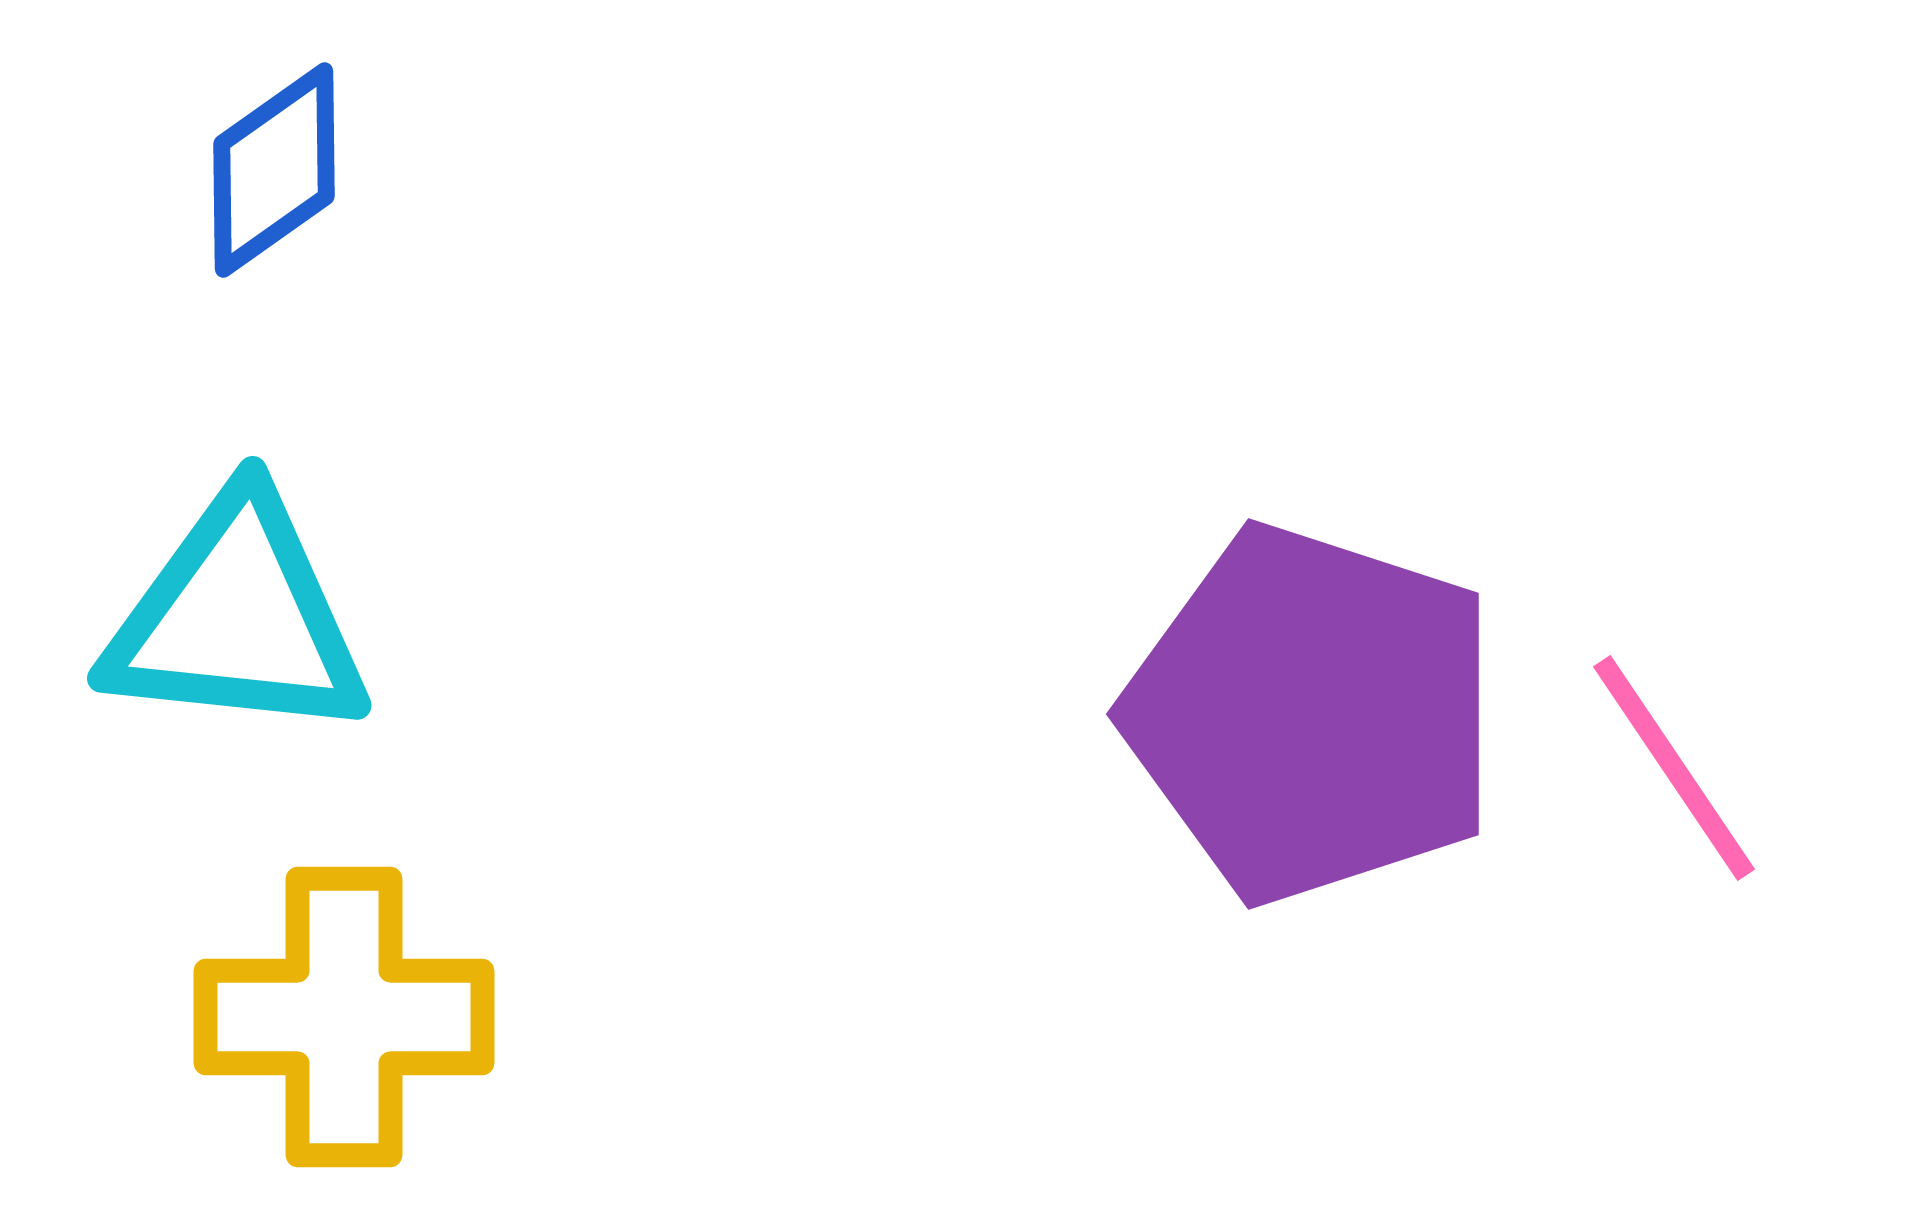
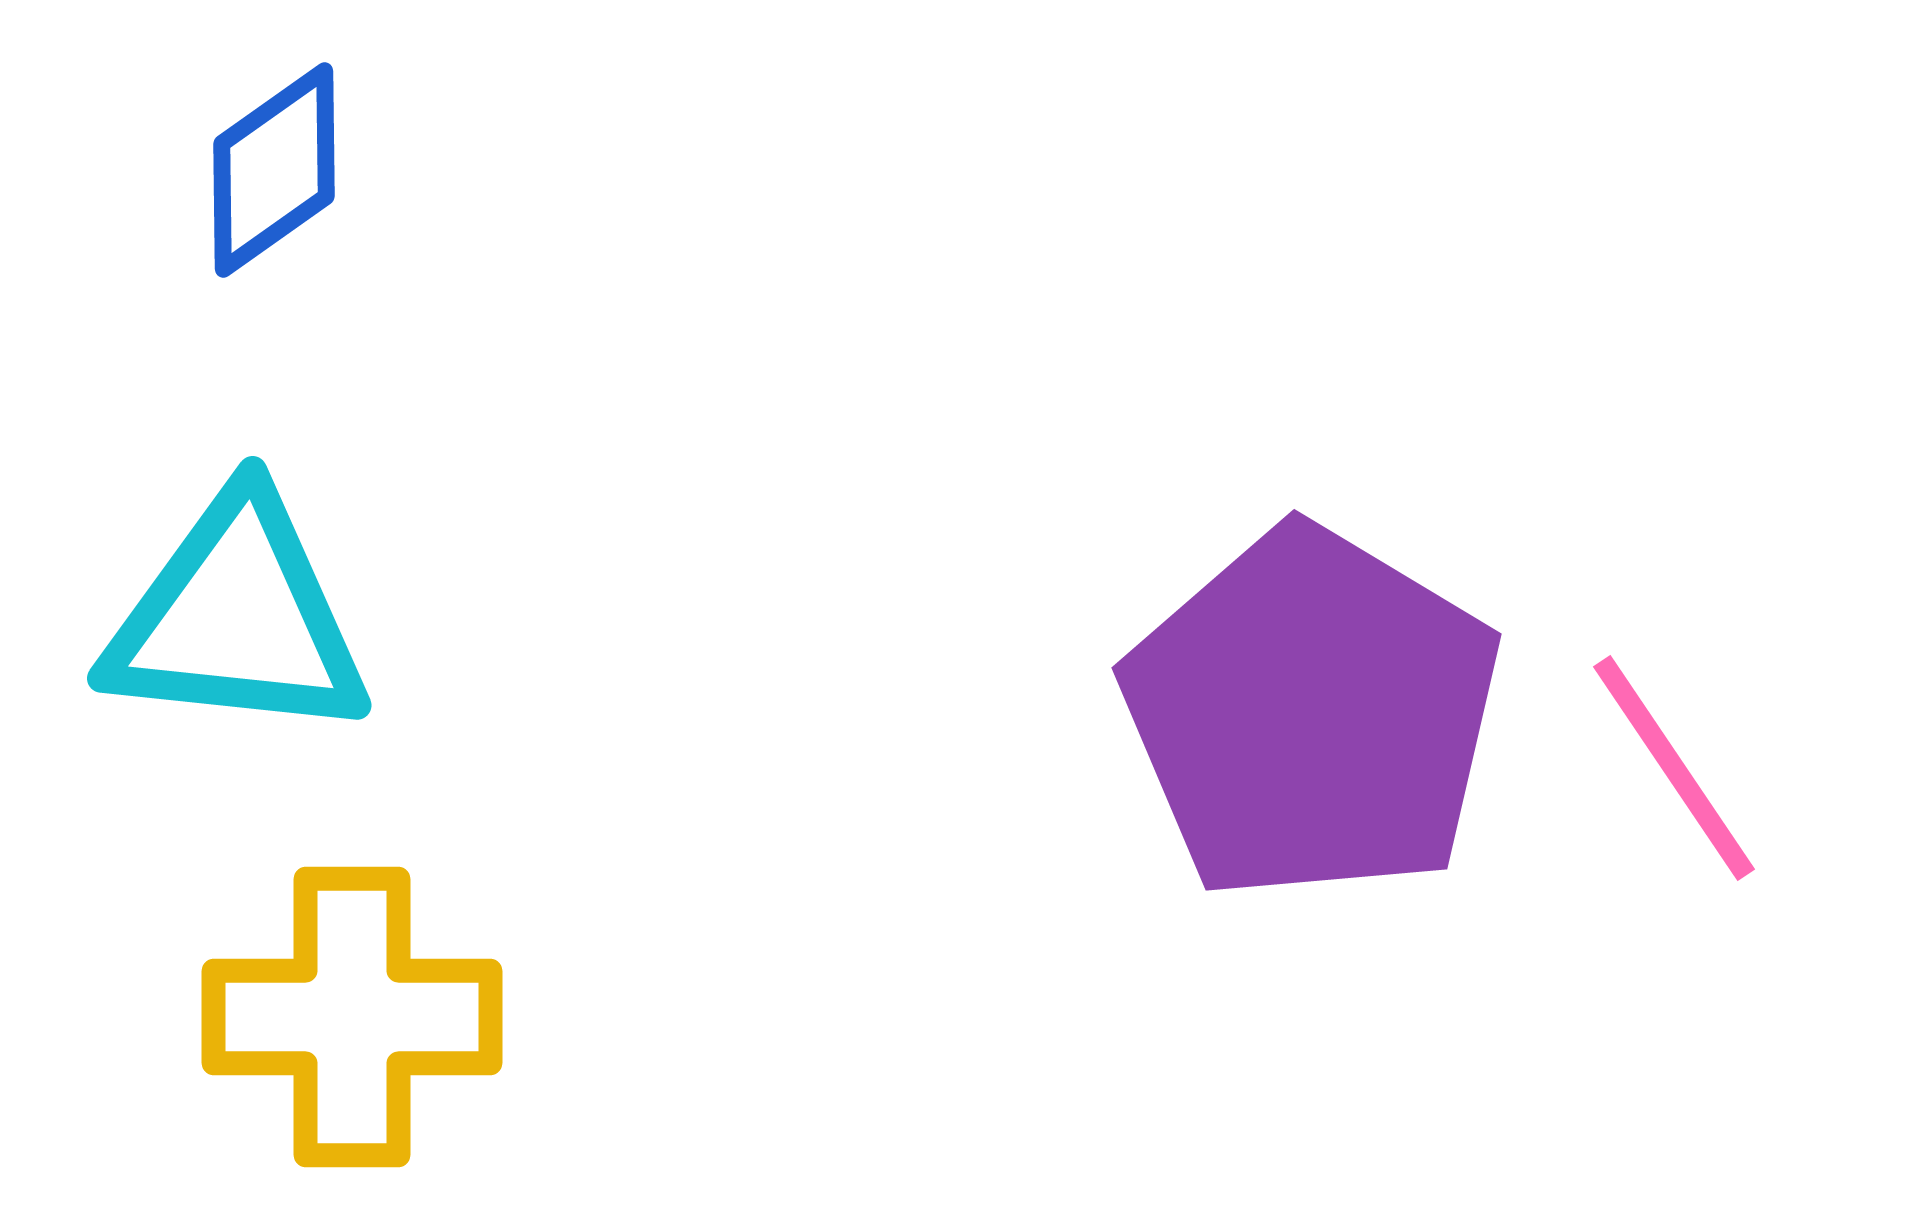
purple pentagon: rotated 13 degrees clockwise
yellow cross: moved 8 px right
